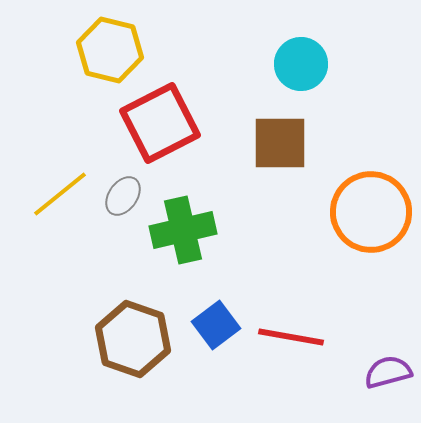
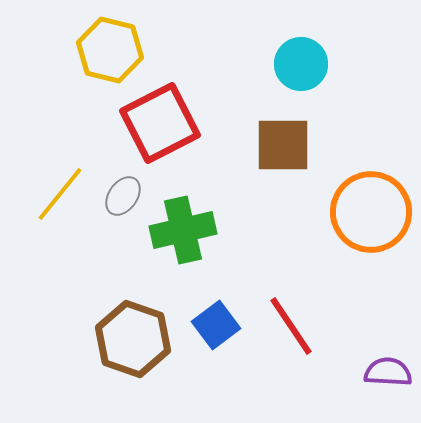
brown square: moved 3 px right, 2 px down
yellow line: rotated 12 degrees counterclockwise
red line: moved 11 px up; rotated 46 degrees clockwise
purple semicircle: rotated 18 degrees clockwise
